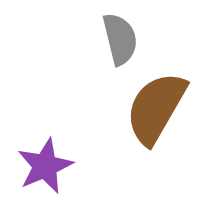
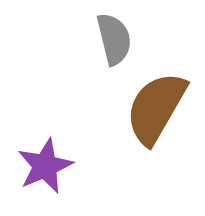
gray semicircle: moved 6 px left
